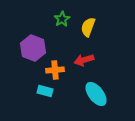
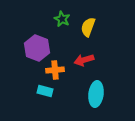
green star: rotated 14 degrees counterclockwise
purple hexagon: moved 4 px right
cyan ellipse: rotated 45 degrees clockwise
